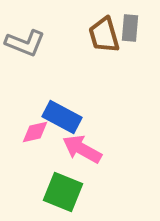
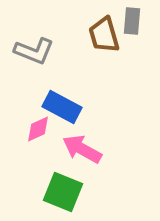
gray rectangle: moved 2 px right, 7 px up
gray L-shape: moved 9 px right, 8 px down
blue rectangle: moved 10 px up
pink diamond: moved 3 px right, 3 px up; rotated 12 degrees counterclockwise
